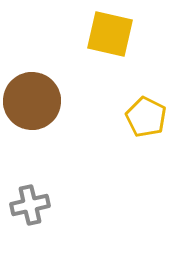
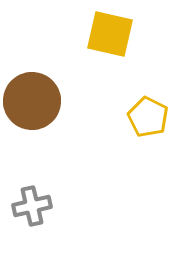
yellow pentagon: moved 2 px right
gray cross: moved 2 px right, 1 px down
